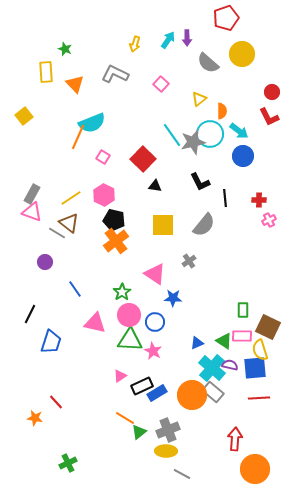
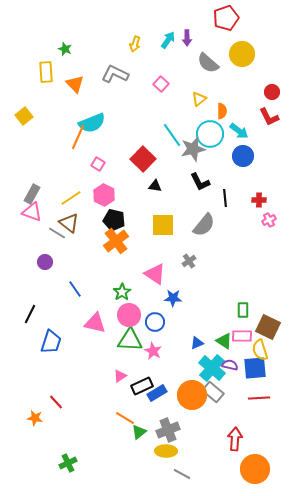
gray star at (193, 142): moved 7 px down
pink square at (103, 157): moved 5 px left, 7 px down
